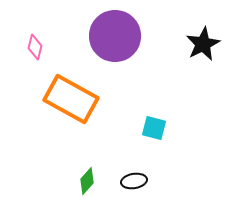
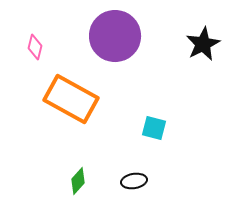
green diamond: moved 9 px left
